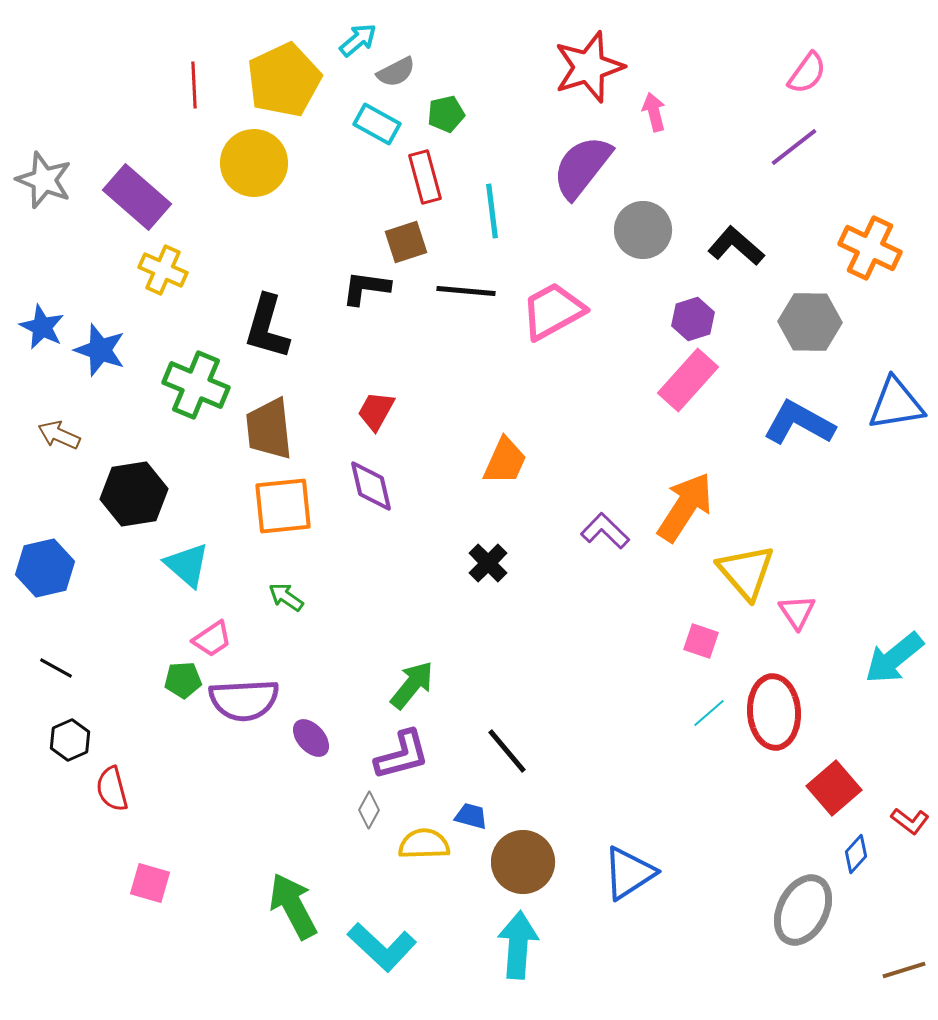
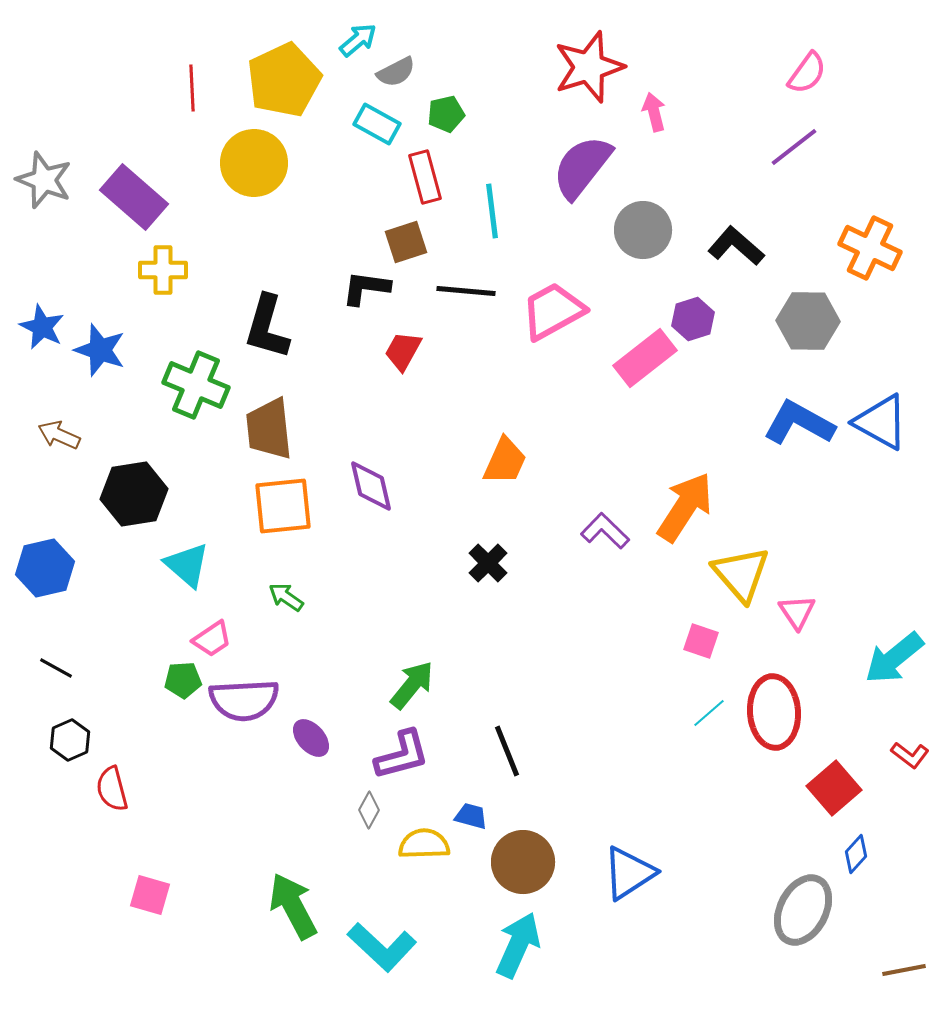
red line at (194, 85): moved 2 px left, 3 px down
purple rectangle at (137, 197): moved 3 px left
yellow cross at (163, 270): rotated 24 degrees counterclockwise
gray hexagon at (810, 322): moved 2 px left, 1 px up
pink rectangle at (688, 380): moved 43 px left, 22 px up; rotated 10 degrees clockwise
blue triangle at (896, 404): moved 15 px left, 18 px down; rotated 38 degrees clockwise
red trapezoid at (376, 411): moved 27 px right, 60 px up
yellow triangle at (746, 572): moved 5 px left, 2 px down
black line at (507, 751): rotated 18 degrees clockwise
red L-shape at (910, 821): moved 66 px up
pink square at (150, 883): moved 12 px down
cyan arrow at (518, 945): rotated 20 degrees clockwise
brown line at (904, 970): rotated 6 degrees clockwise
